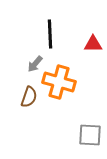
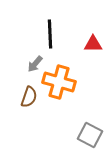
gray square: rotated 25 degrees clockwise
